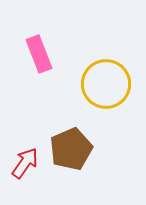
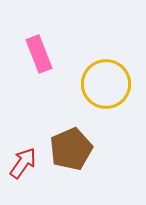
red arrow: moved 2 px left
